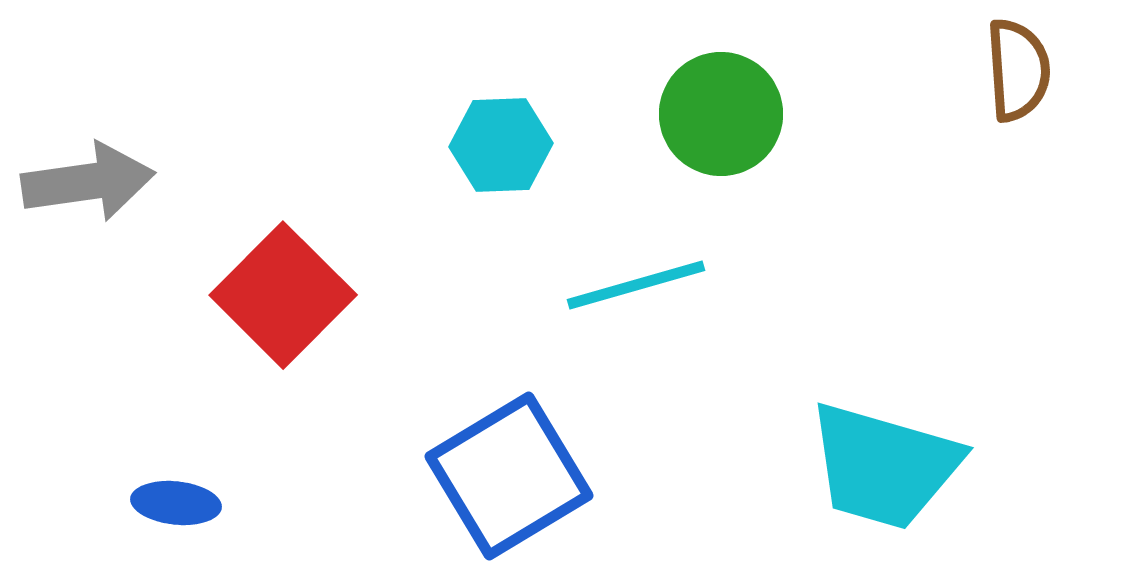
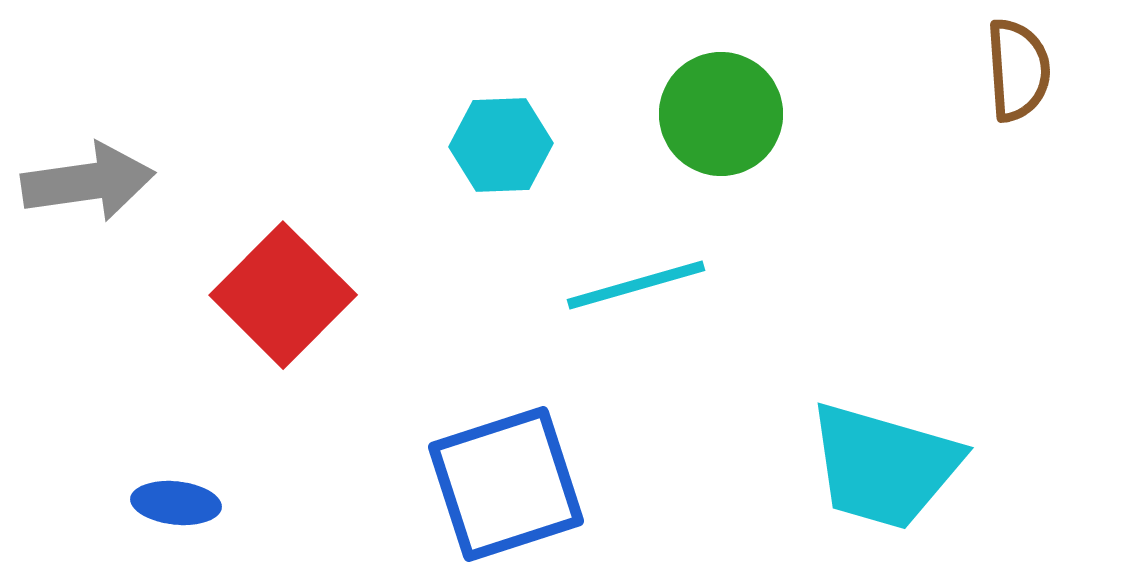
blue square: moved 3 px left, 8 px down; rotated 13 degrees clockwise
